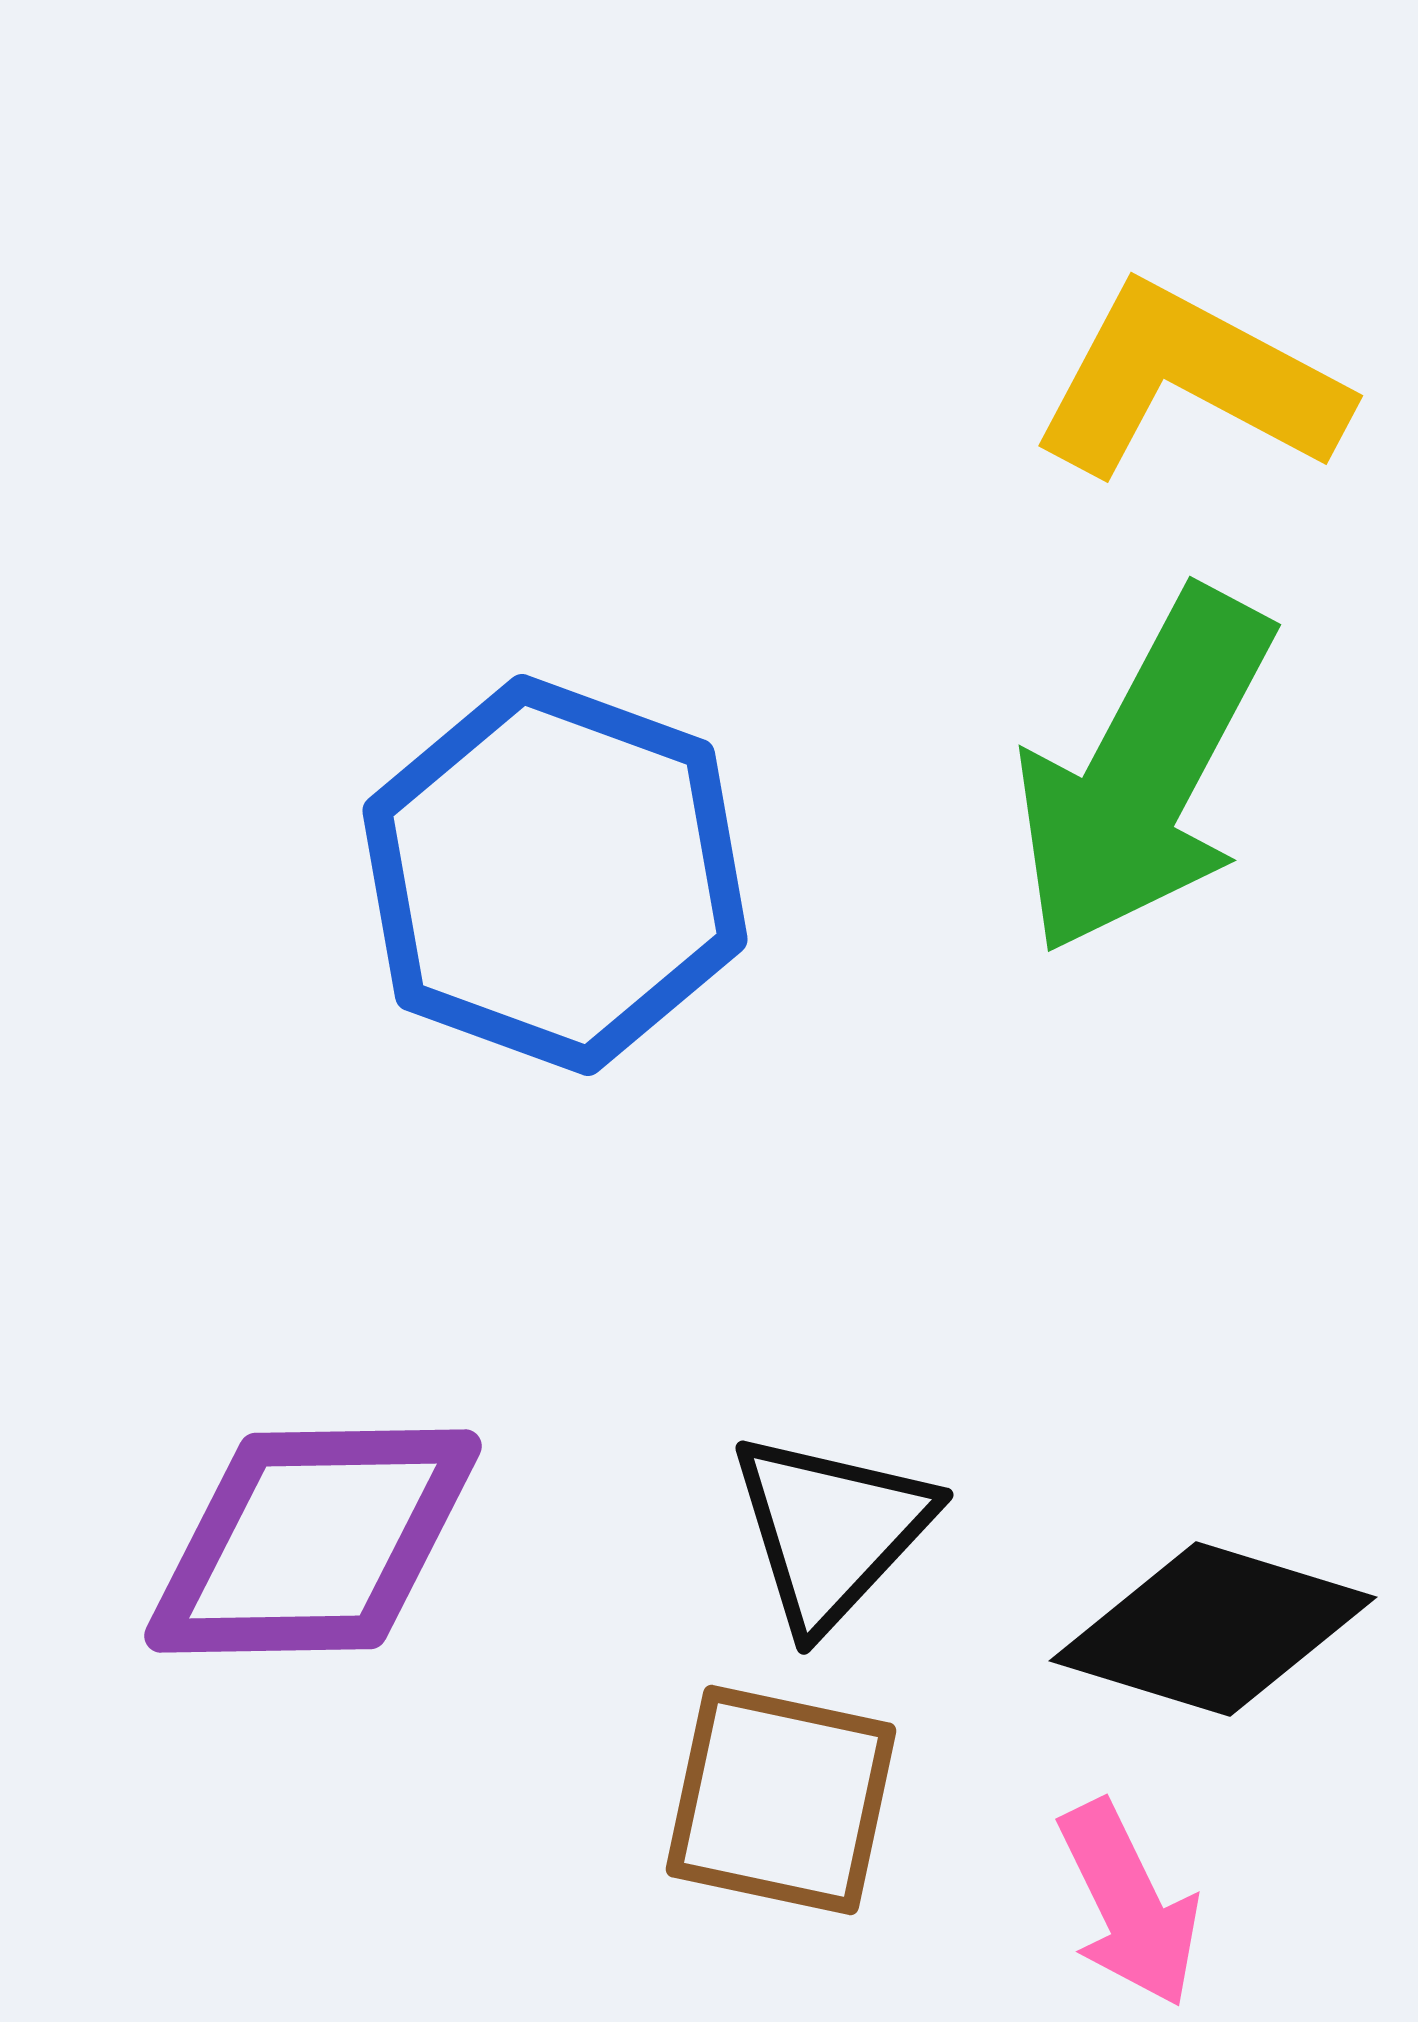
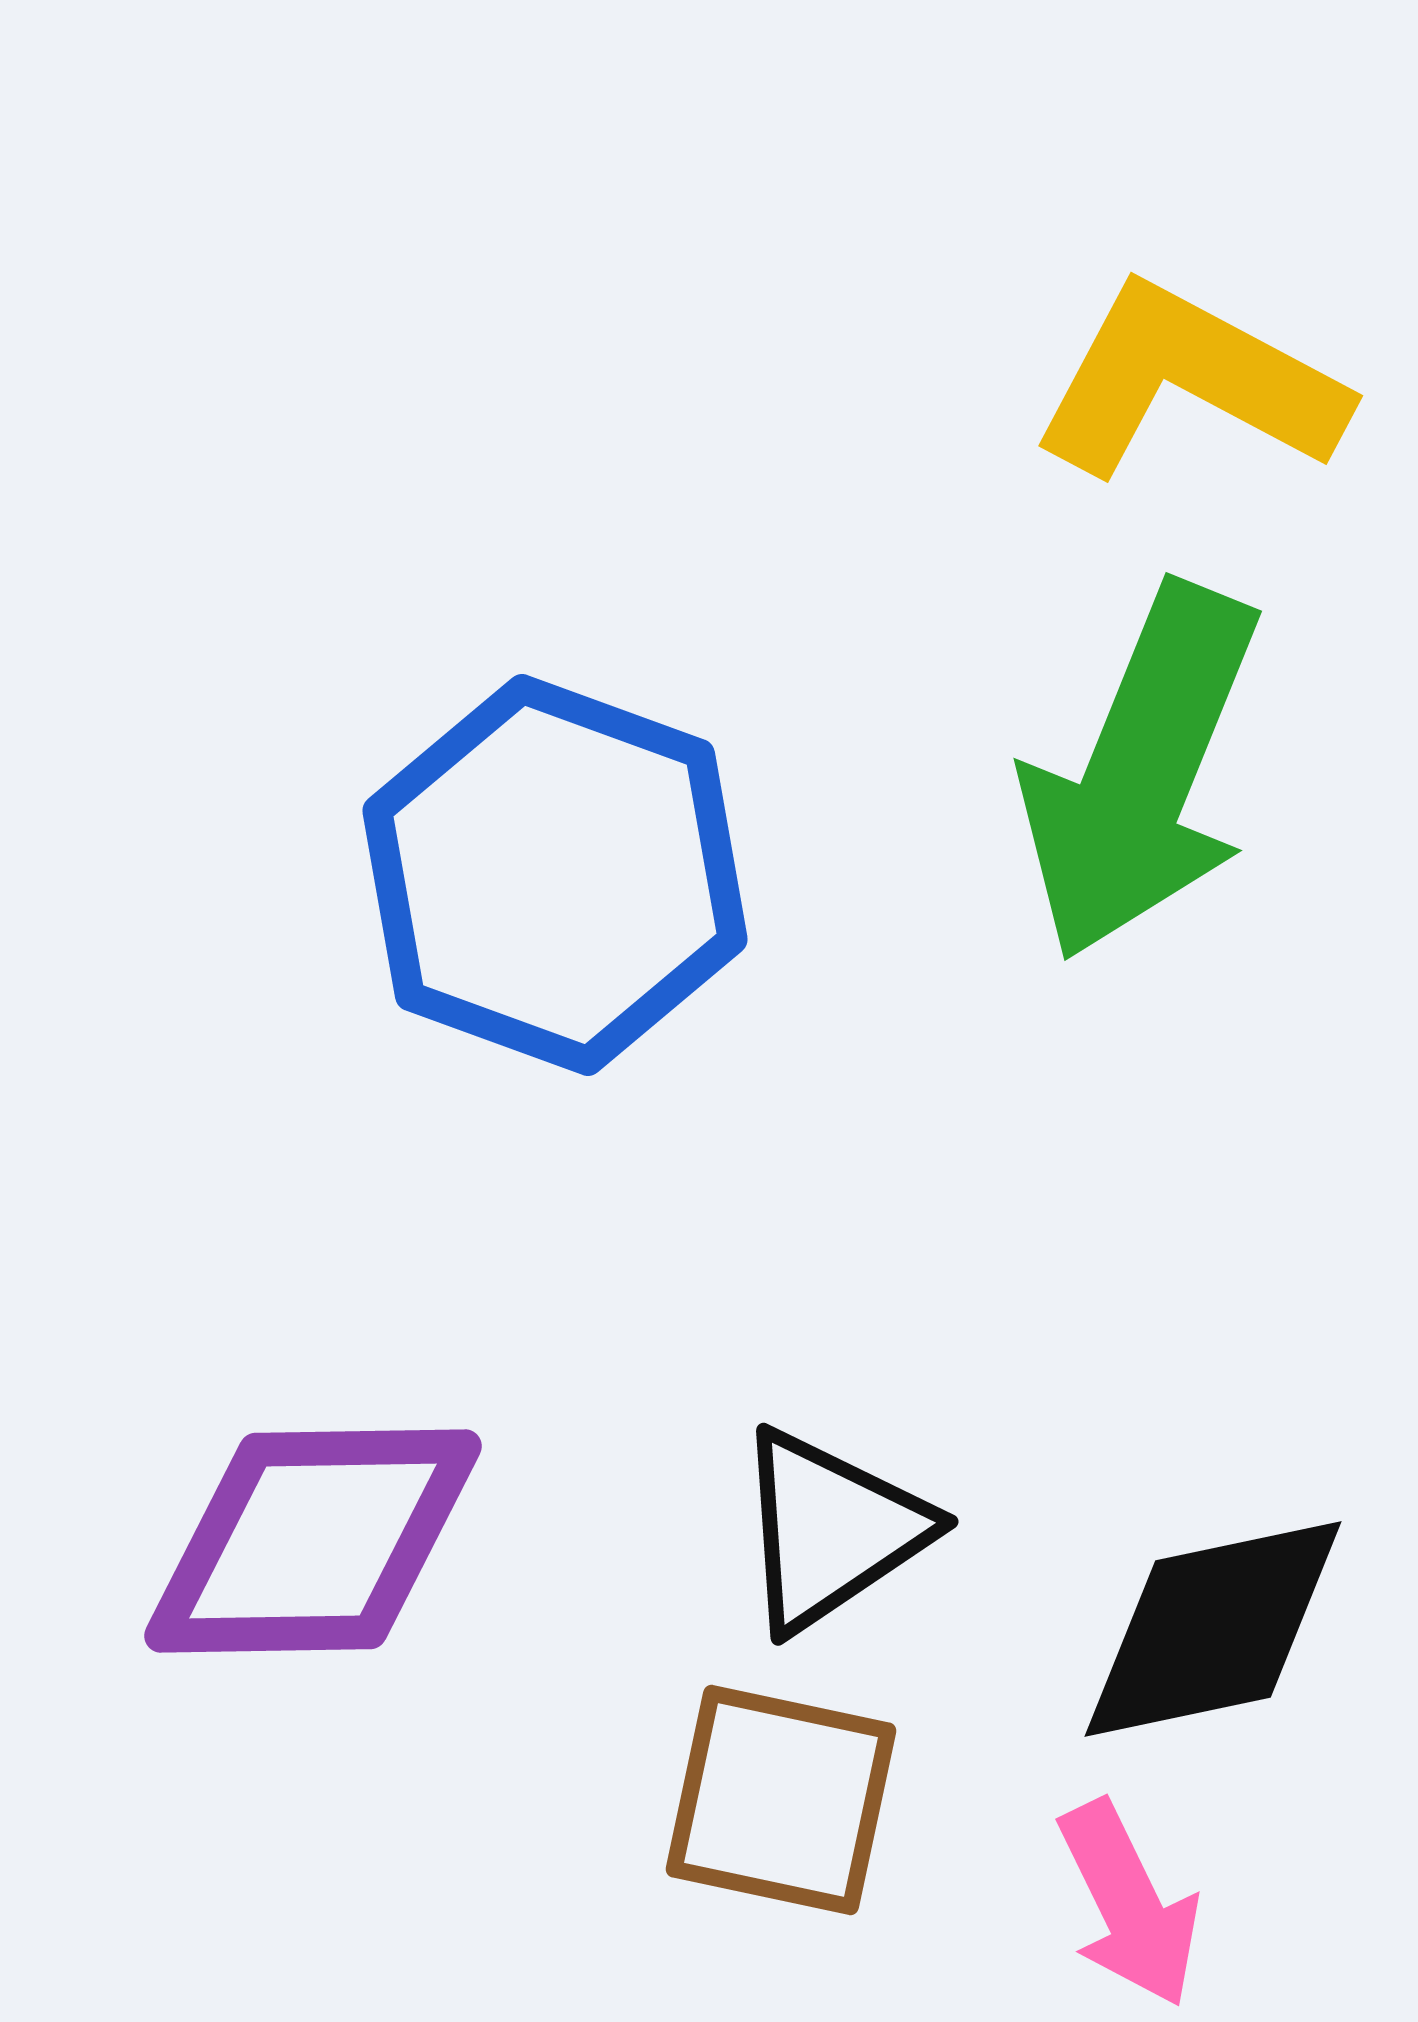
green arrow: moved 3 px left; rotated 6 degrees counterclockwise
black triangle: rotated 13 degrees clockwise
black diamond: rotated 29 degrees counterclockwise
